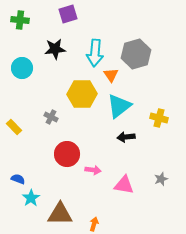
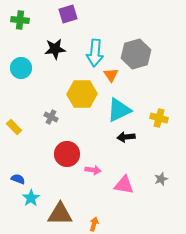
cyan circle: moved 1 px left
cyan triangle: moved 4 px down; rotated 12 degrees clockwise
